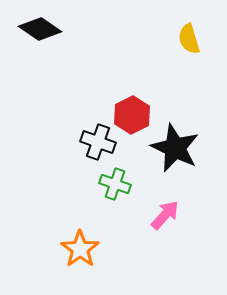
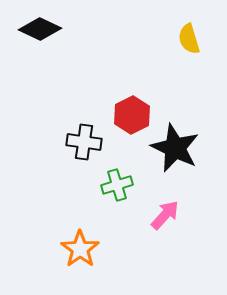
black diamond: rotated 9 degrees counterclockwise
black cross: moved 14 px left; rotated 12 degrees counterclockwise
green cross: moved 2 px right, 1 px down; rotated 36 degrees counterclockwise
